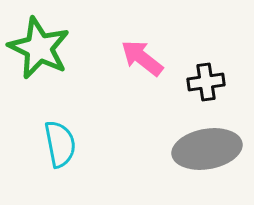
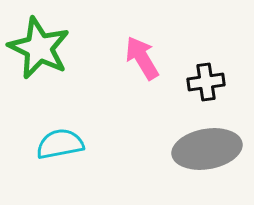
pink arrow: rotated 21 degrees clockwise
cyan semicircle: rotated 90 degrees counterclockwise
